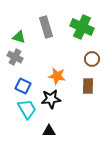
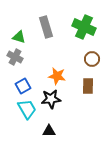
green cross: moved 2 px right
blue square: rotated 35 degrees clockwise
